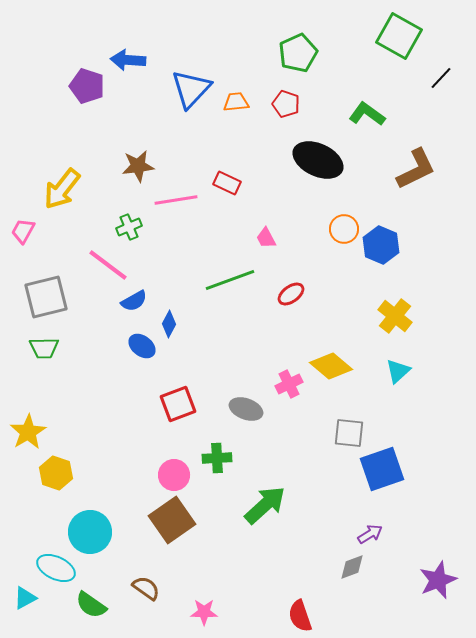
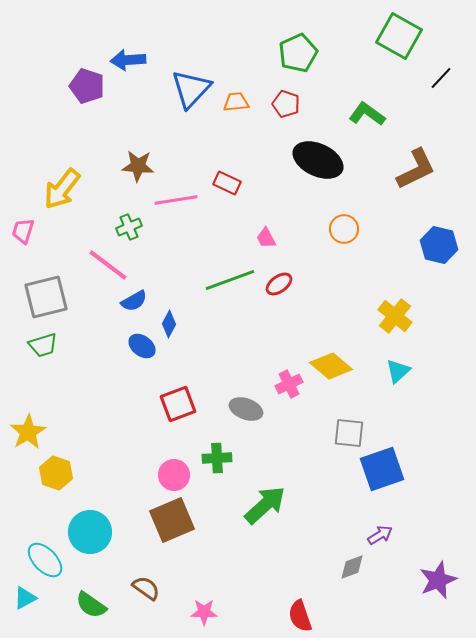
blue arrow at (128, 60): rotated 8 degrees counterclockwise
brown star at (138, 166): rotated 12 degrees clockwise
pink trapezoid at (23, 231): rotated 12 degrees counterclockwise
blue hexagon at (381, 245): moved 58 px right; rotated 9 degrees counterclockwise
red ellipse at (291, 294): moved 12 px left, 10 px up
green trapezoid at (44, 348): moved 1 px left, 3 px up; rotated 16 degrees counterclockwise
brown square at (172, 520): rotated 12 degrees clockwise
purple arrow at (370, 534): moved 10 px right, 1 px down
cyan ellipse at (56, 568): moved 11 px left, 8 px up; rotated 21 degrees clockwise
